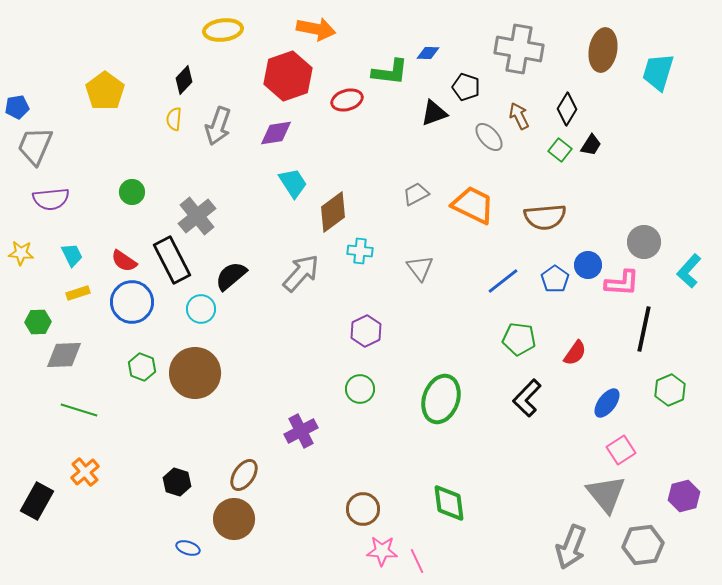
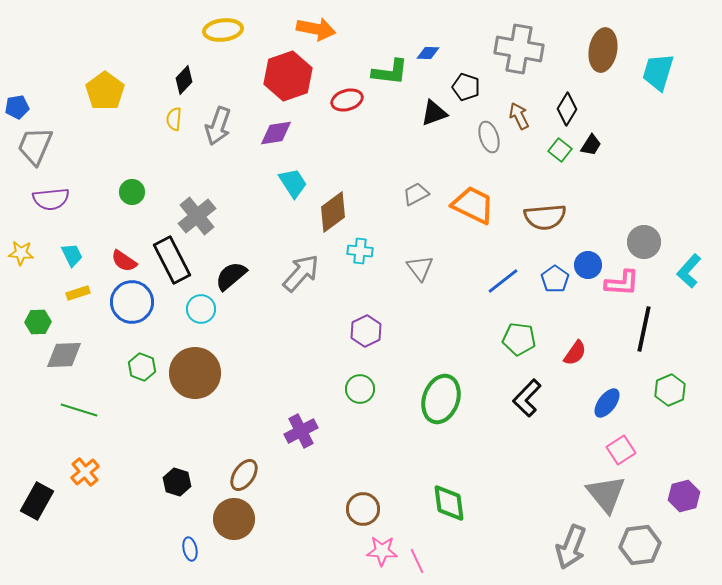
gray ellipse at (489, 137): rotated 24 degrees clockwise
gray hexagon at (643, 545): moved 3 px left
blue ellipse at (188, 548): moved 2 px right, 1 px down; rotated 60 degrees clockwise
